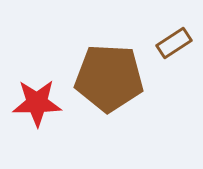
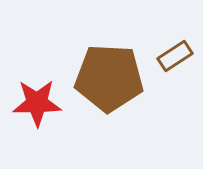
brown rectangle: moved 1 px right, 13 px down
